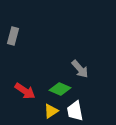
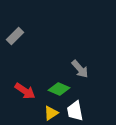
gray rectangle: moved 2 px right; rotated 30 degrees clockwise
green diamond: moved 1 px left
yellow triangle: moved 2 px down
